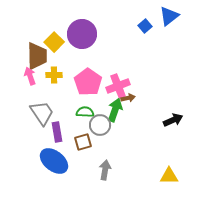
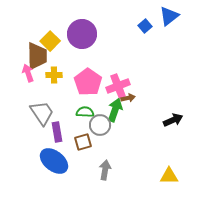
yellow square: moved 4 px left, 1 px up
pink arrow: moved 2 px left, 3 px up
